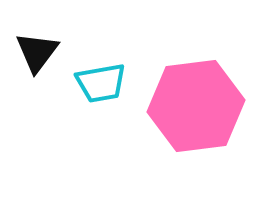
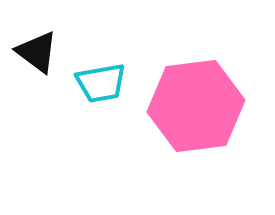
black triangle: rotated 30 degrees counterclockwise
